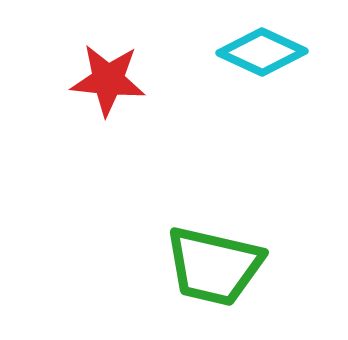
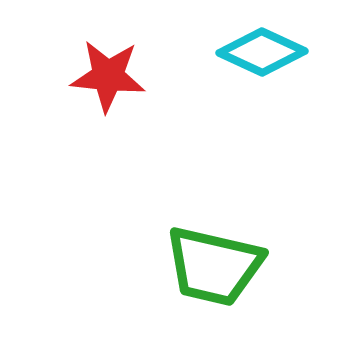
red star: moved 4 px up
